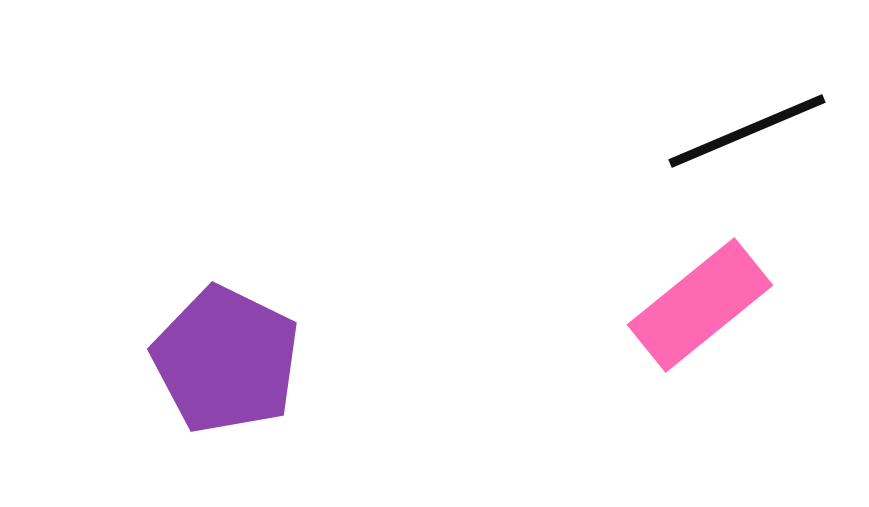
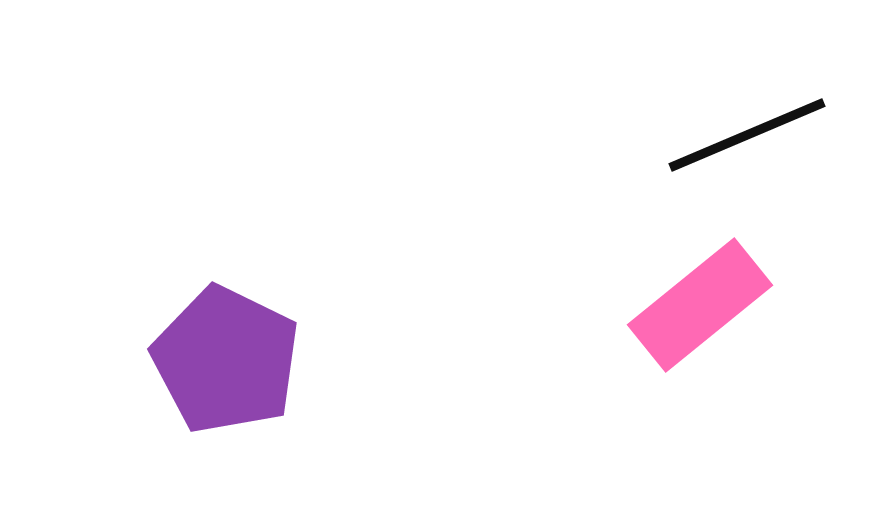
black line: moved 4 px down
